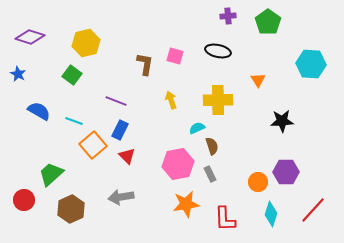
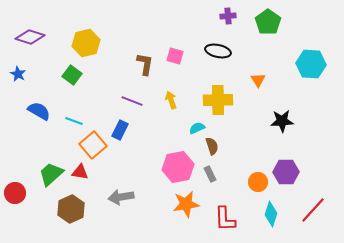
purple line: moved 16 px right
red triangle: moved 47 px left, 16 px down; rotated 36 degrees counterclockwise
pink hexagon: moved 3 px down
red circle: moved 9 px left, 7 px up
